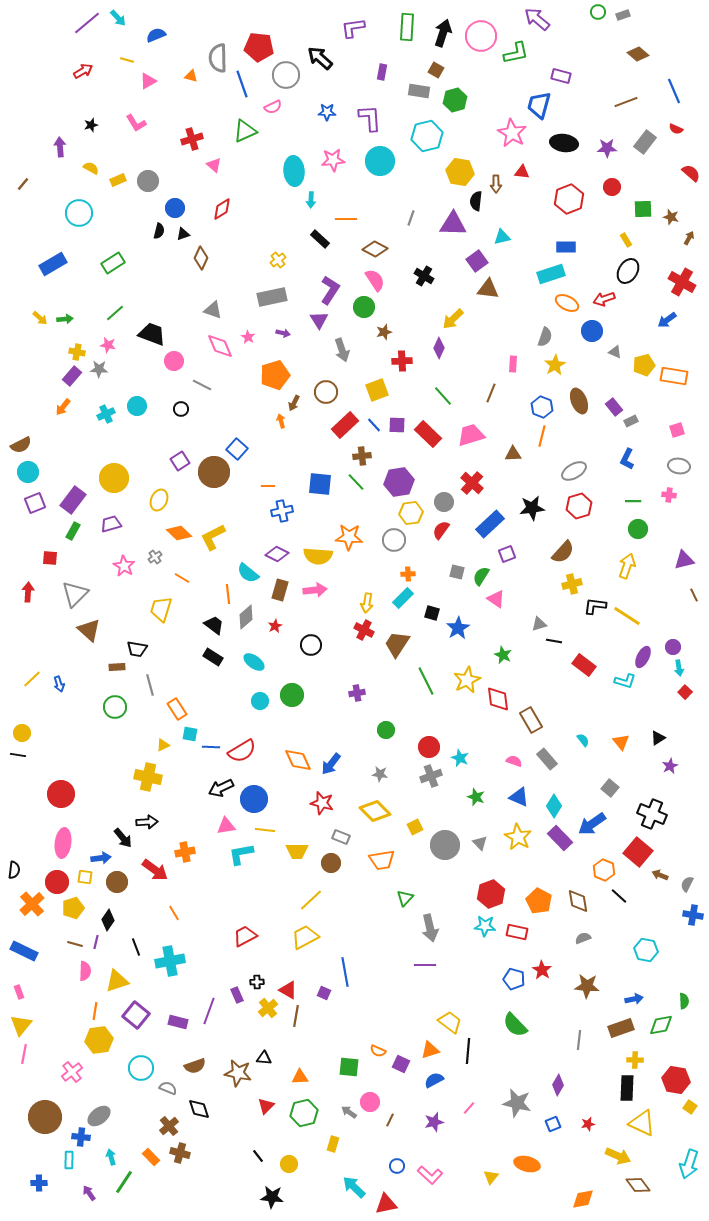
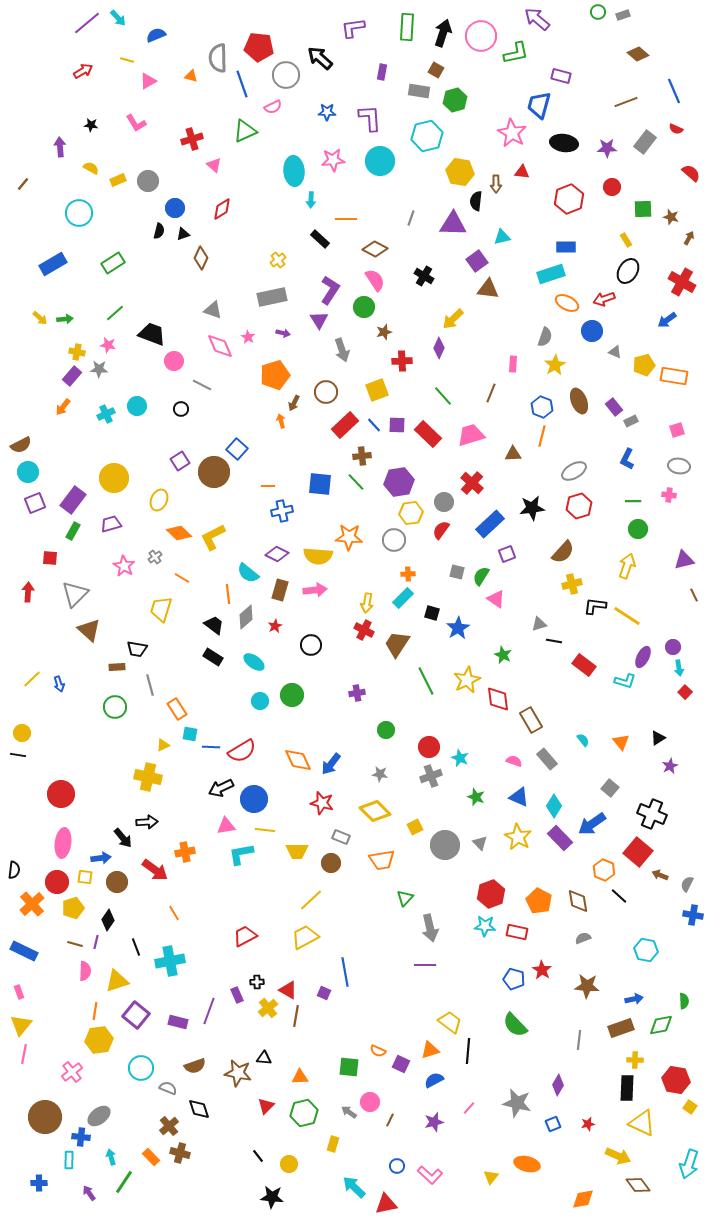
black star at (91, 125): rotated 24 degrees clockwise
